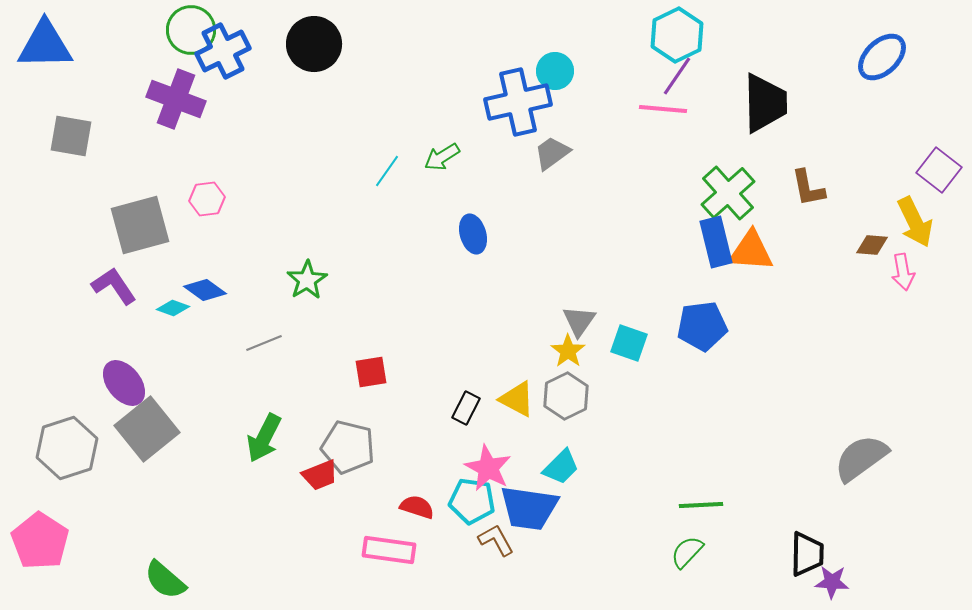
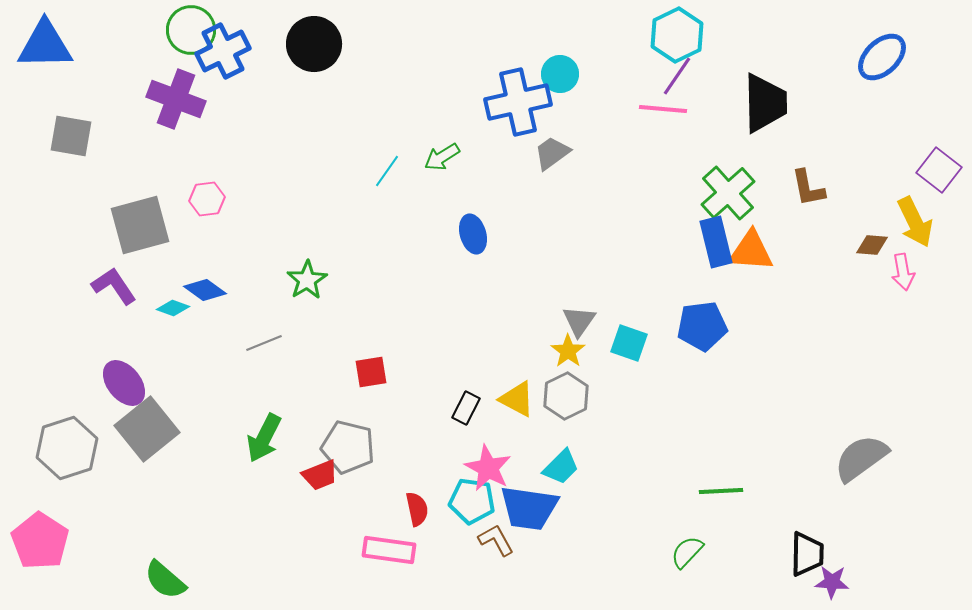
cyan circle at (555, 71): moved 5 px right, 3 px down
green line at (701, 505): moved 20 px right, 14 px up
red semicircle at (417, 507): moved 2 px down; rotated 60 degrees clockwise
